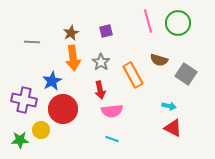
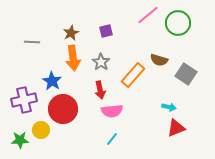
pink line: moved 6 px up; rotated 65 degrees clockwise
orange rectangle: rotated 70 degrees clockwise
blue star: rotated 12 degrees counterclockwise
purple cross: rotated 25 degrees counterclockwise
cyan arrow: moved 1 px down
red triangle: moved 3 px right; rotated 48 degrees counterclockwise
cyan line: rotated 72 degrees counterclockwise
